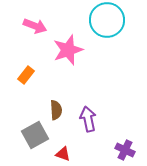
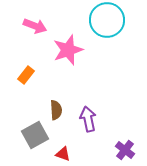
purple cross: rotated 12 degrees clockwise
